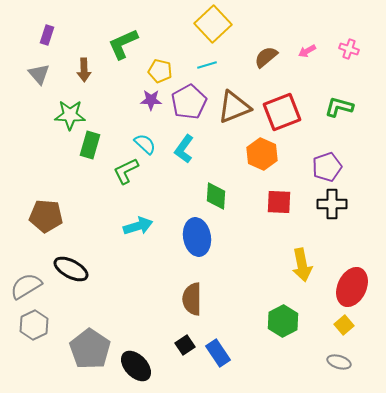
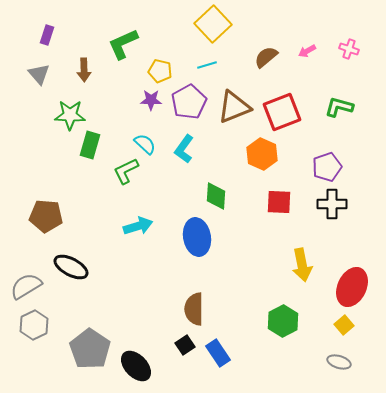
black ellipse at (71, 269): moved 2 px up
brown semicircle at (192, 299): moved 2 px right, 10 px down
